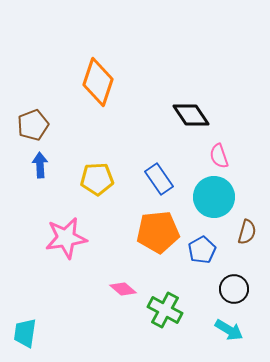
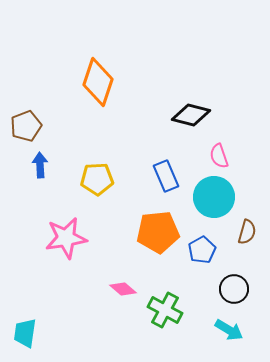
black diamond: rotated 42 degrees counterclockwise
brown pentagon: moved 7 px left, 1 px down
blue rectangle: moved 7 px right, 3 px up; rotated 12 degrees clockwise
